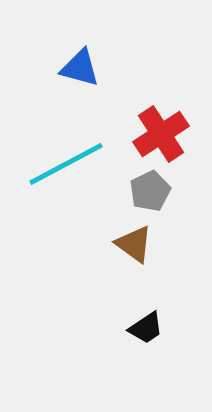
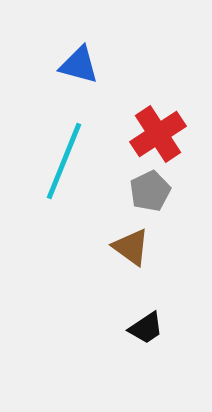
blue triangle: moved 1 px left, 3 px up
red cross: moved 3 px left
cyan line: moved 2 px left, 3 px up; rotated 40 degrees counterclockwise
brown triangle: moved 3 px left, 3 px down
